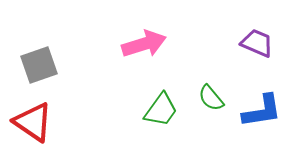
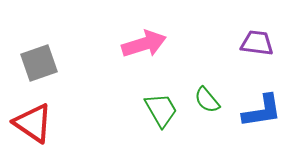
purple trapezoid: rotated 16 degrees counterclockwise
gray square: moved 2 px up
green semicircle: moved 4 px left, 2 px down
green trapezoid: rotated 66 degrees counterclockwise
red triangle: moved 1 px down
